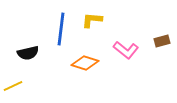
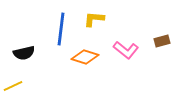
yellow L-shape: moved 2 px right, 1 px up
black semicircle: moved 4 px left
orange diamond: moved 6 px up
